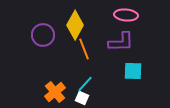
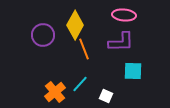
pink ellipse: moved 2 px left
cyan line: moved 5 px left
white square: moved 24 px right, 2 px up
